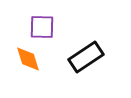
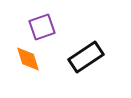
purple square: rotated 20 degrees counterclockwise
